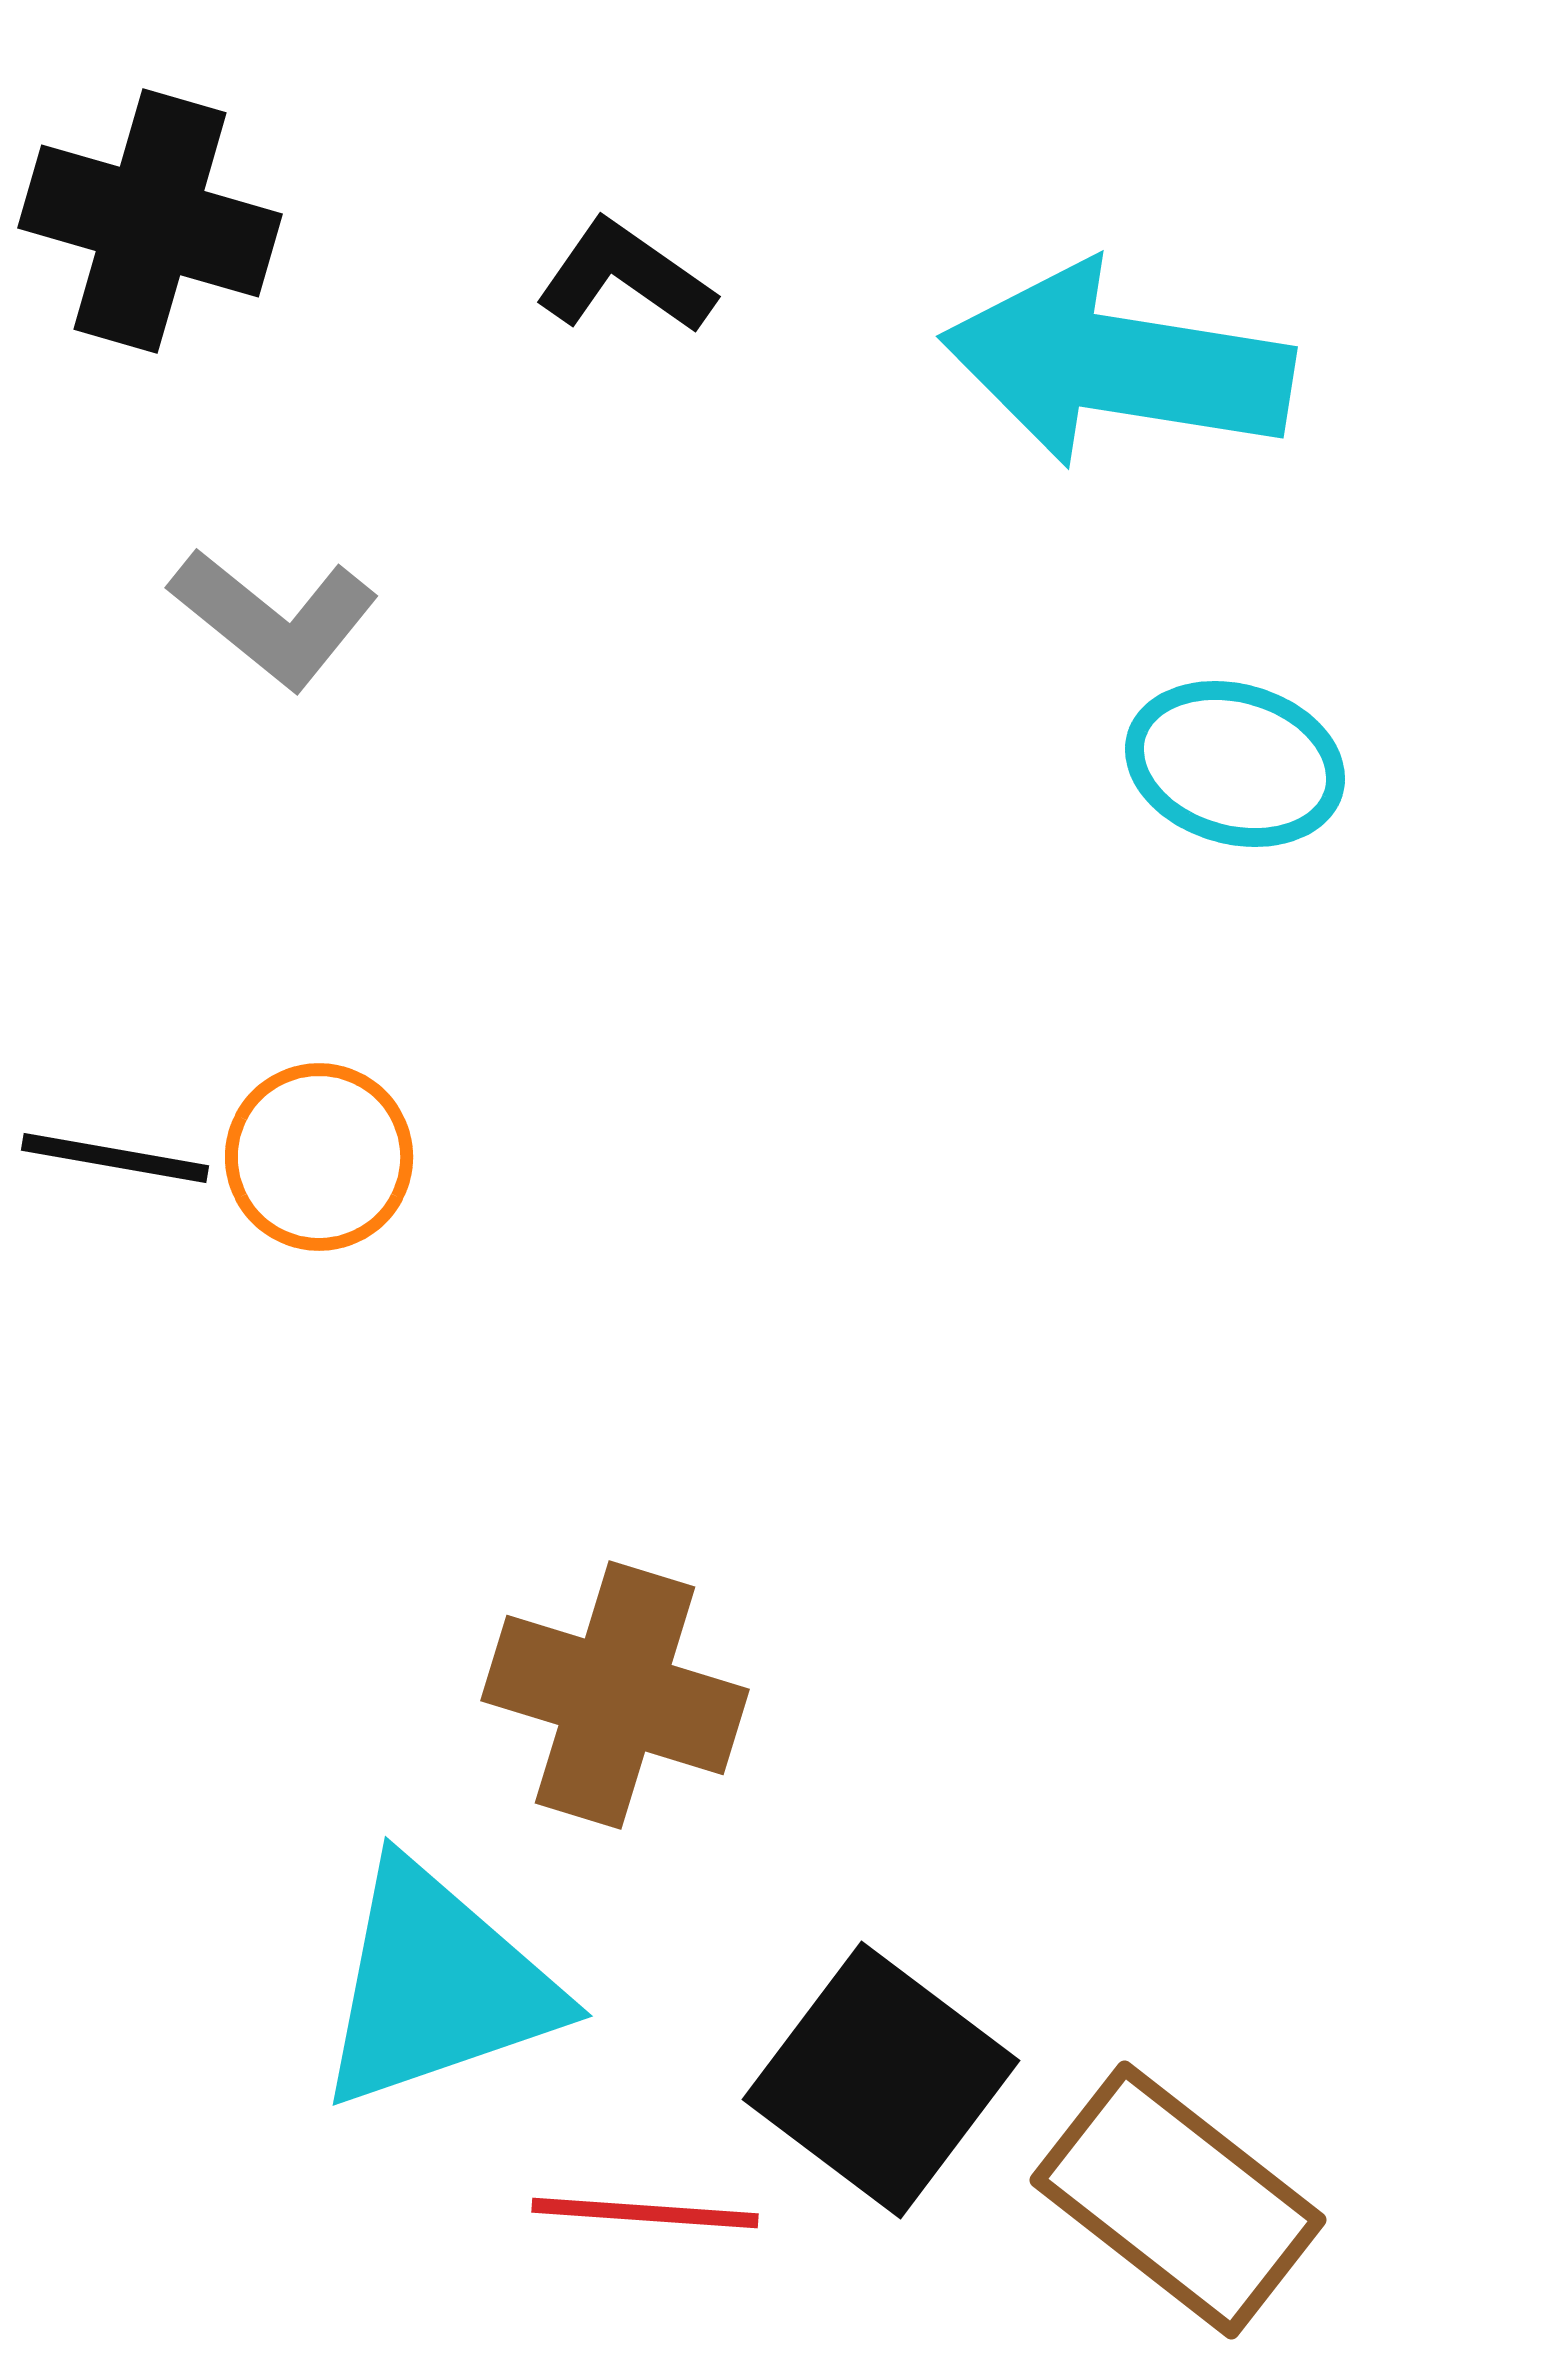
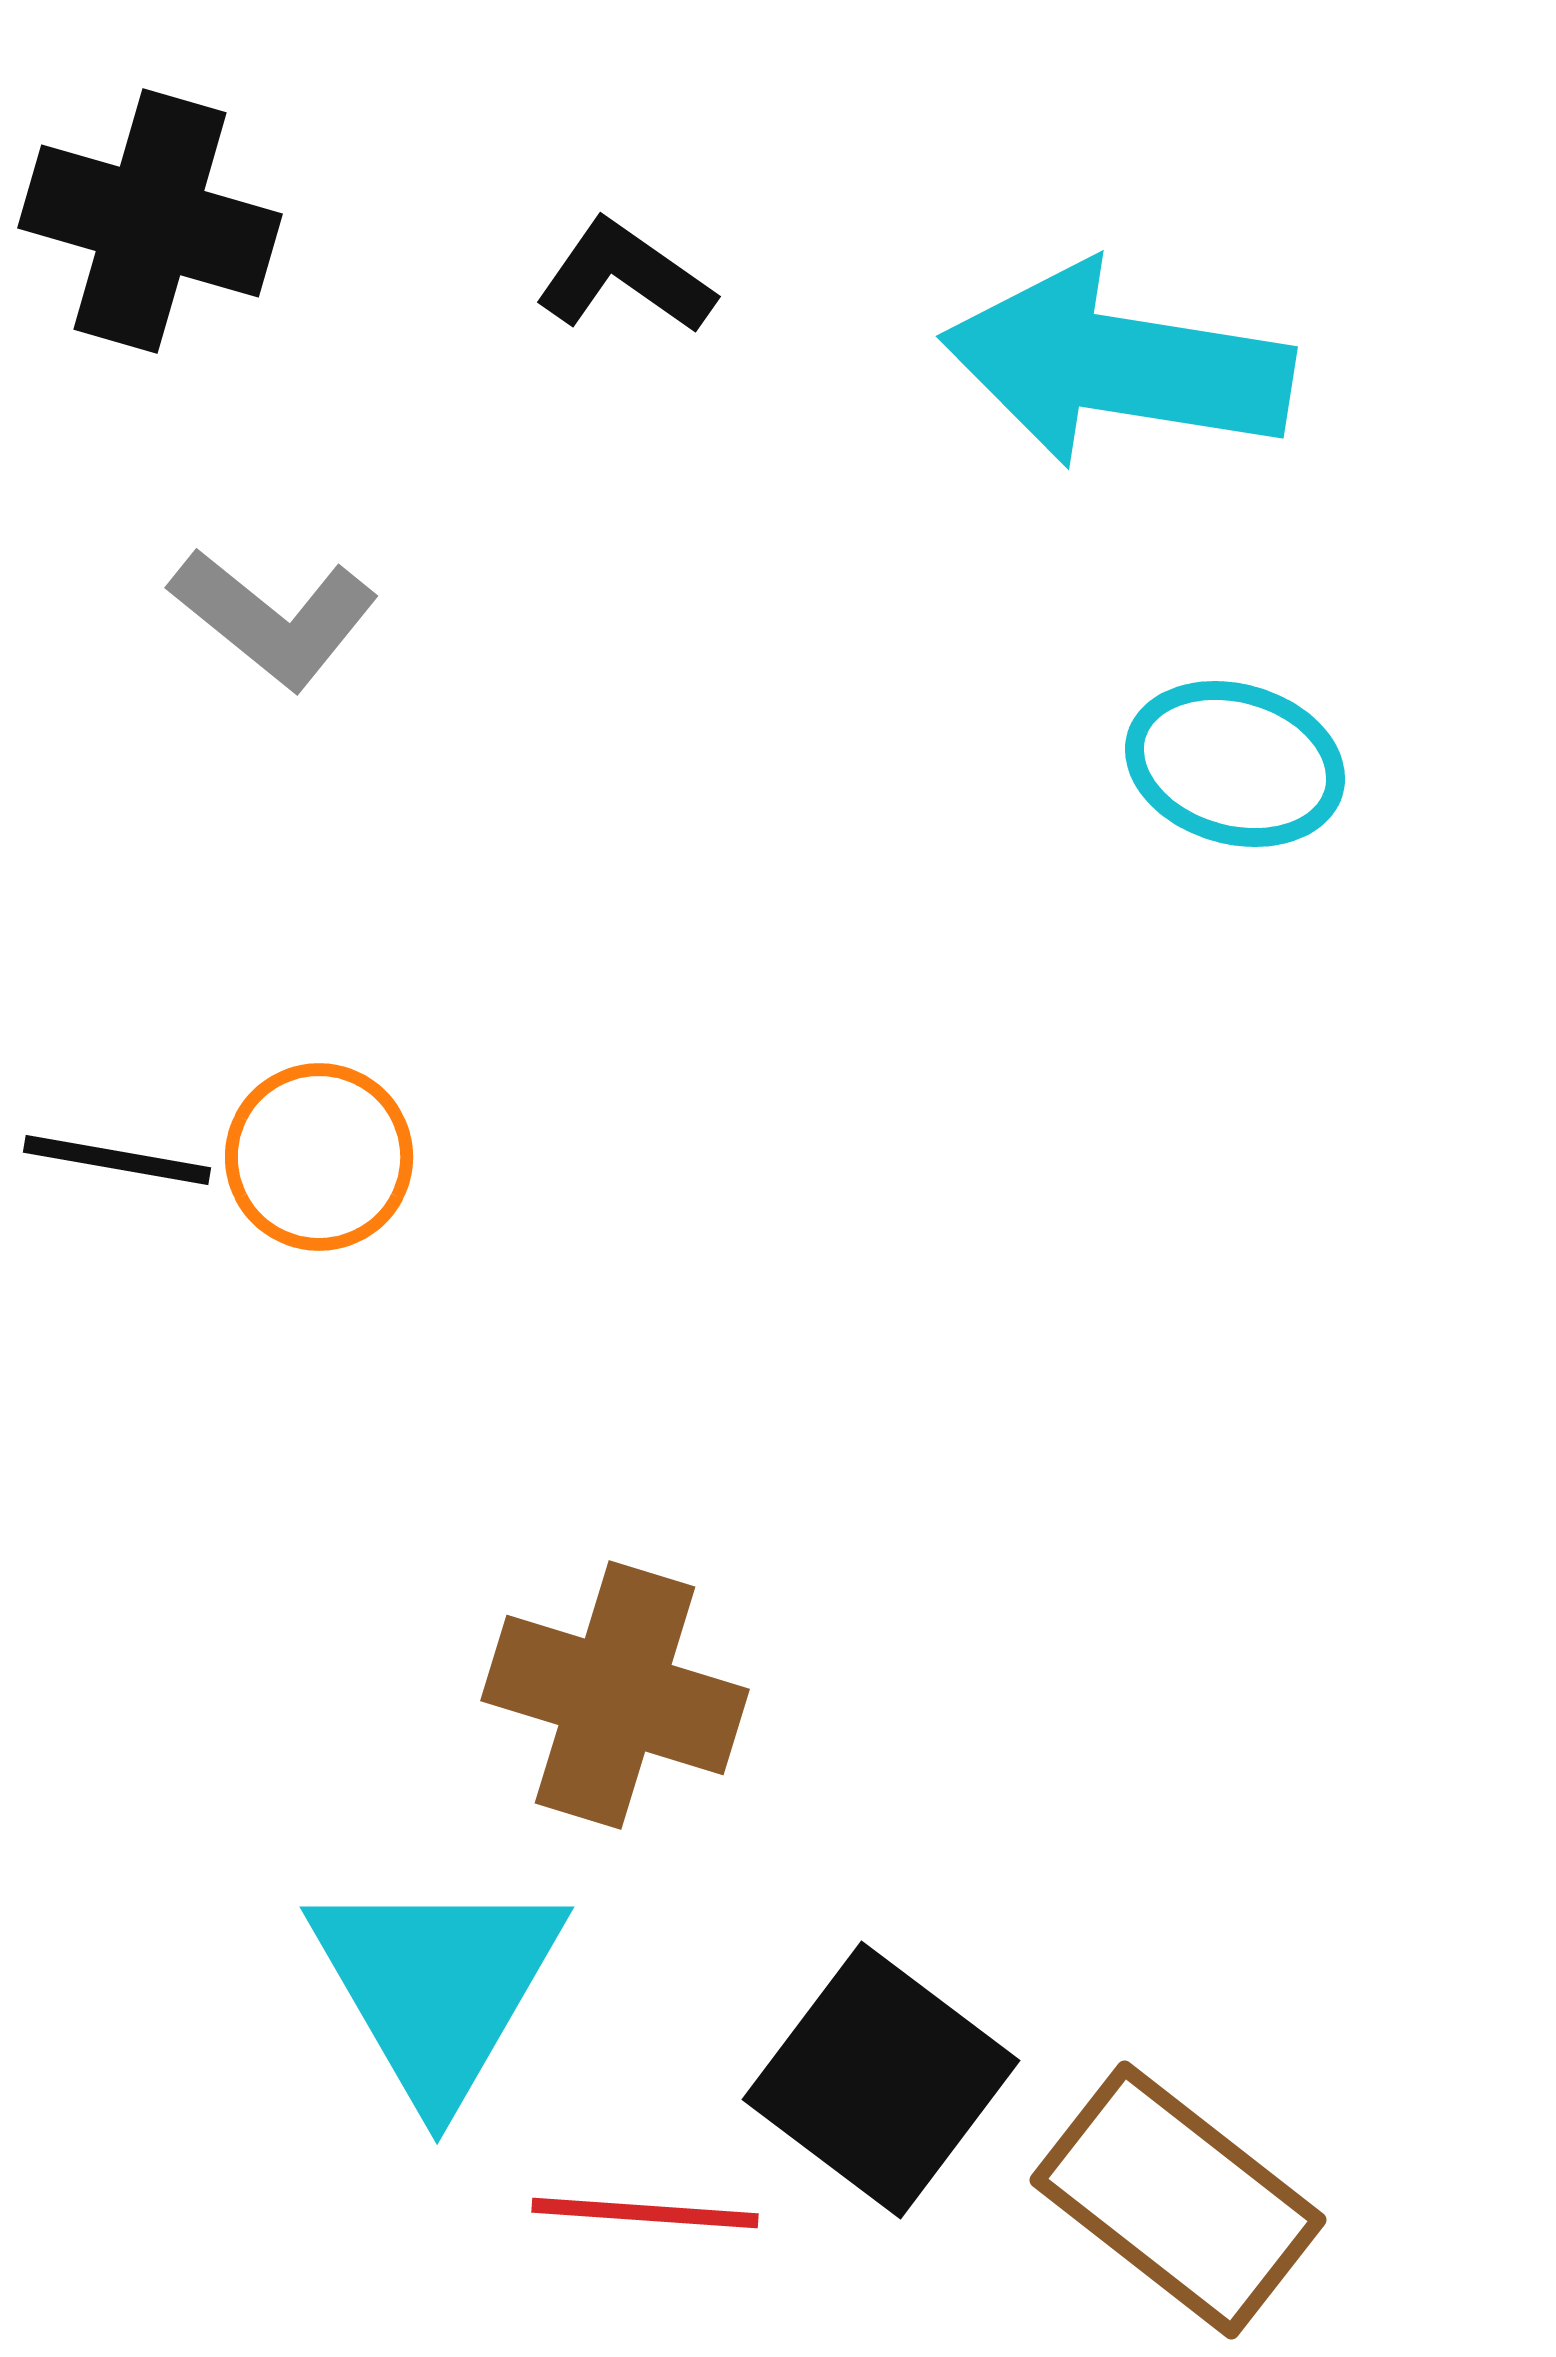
black line: moved 2 px right, 2 px down
cyan triangle: rotated 41 degrees counterclockwise
